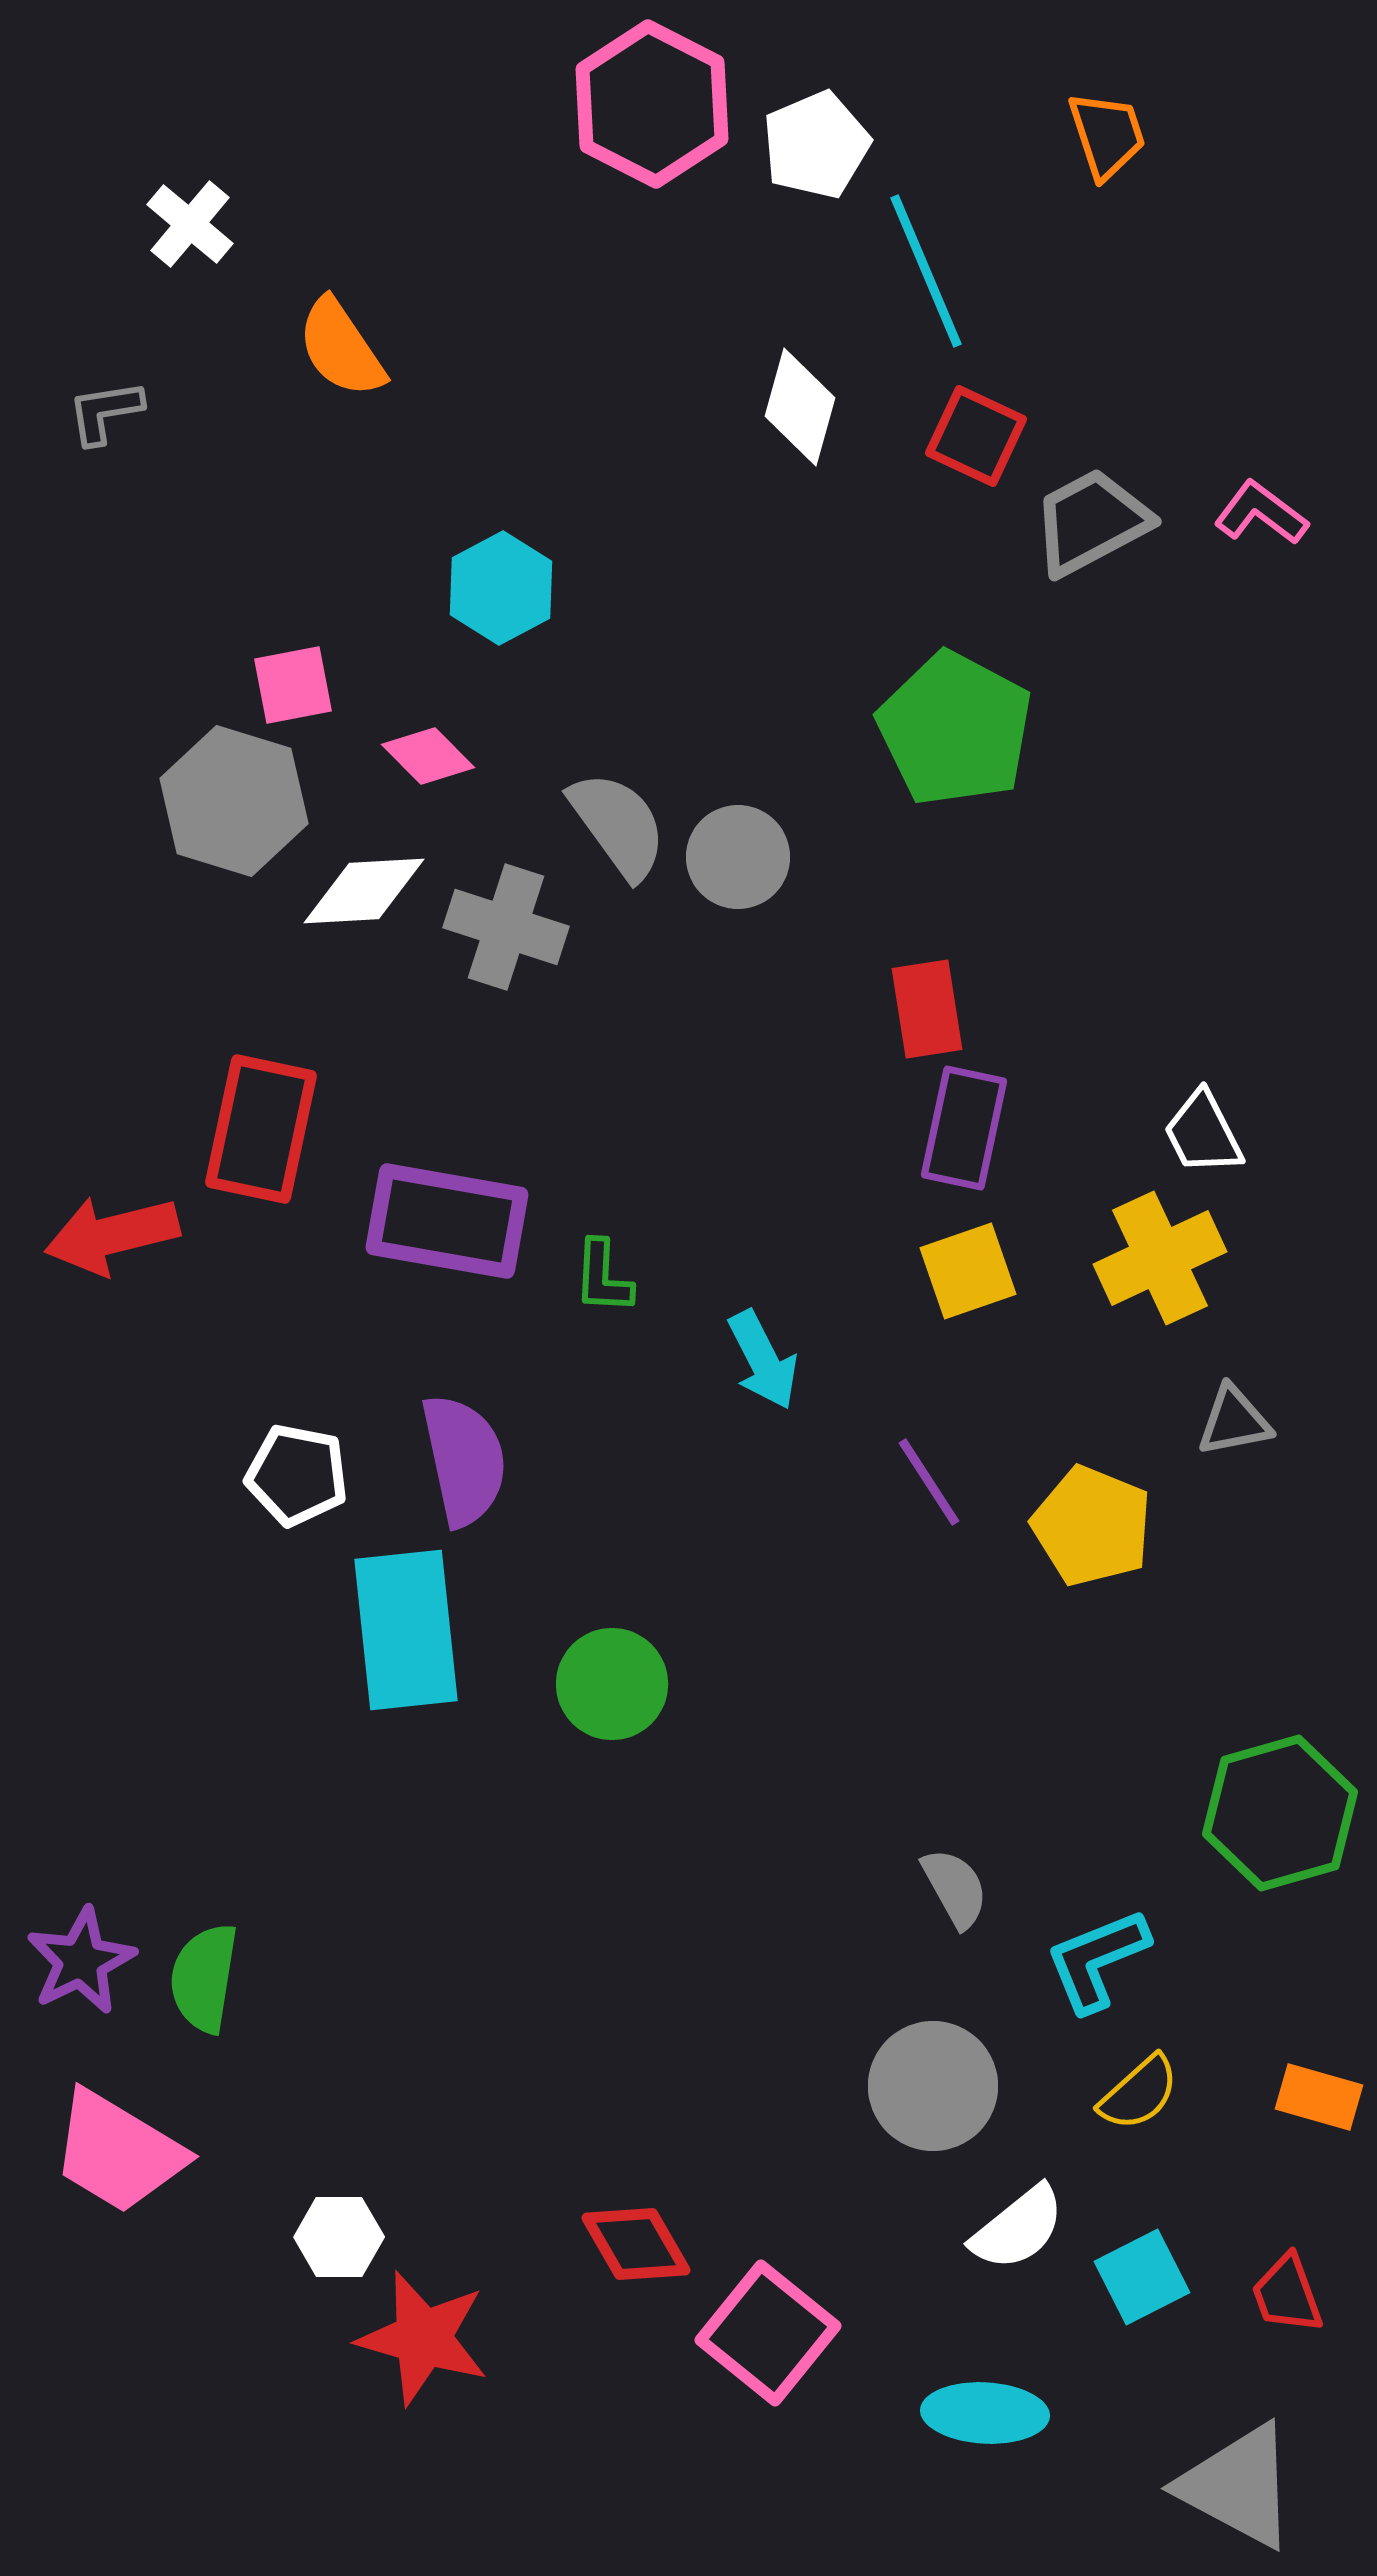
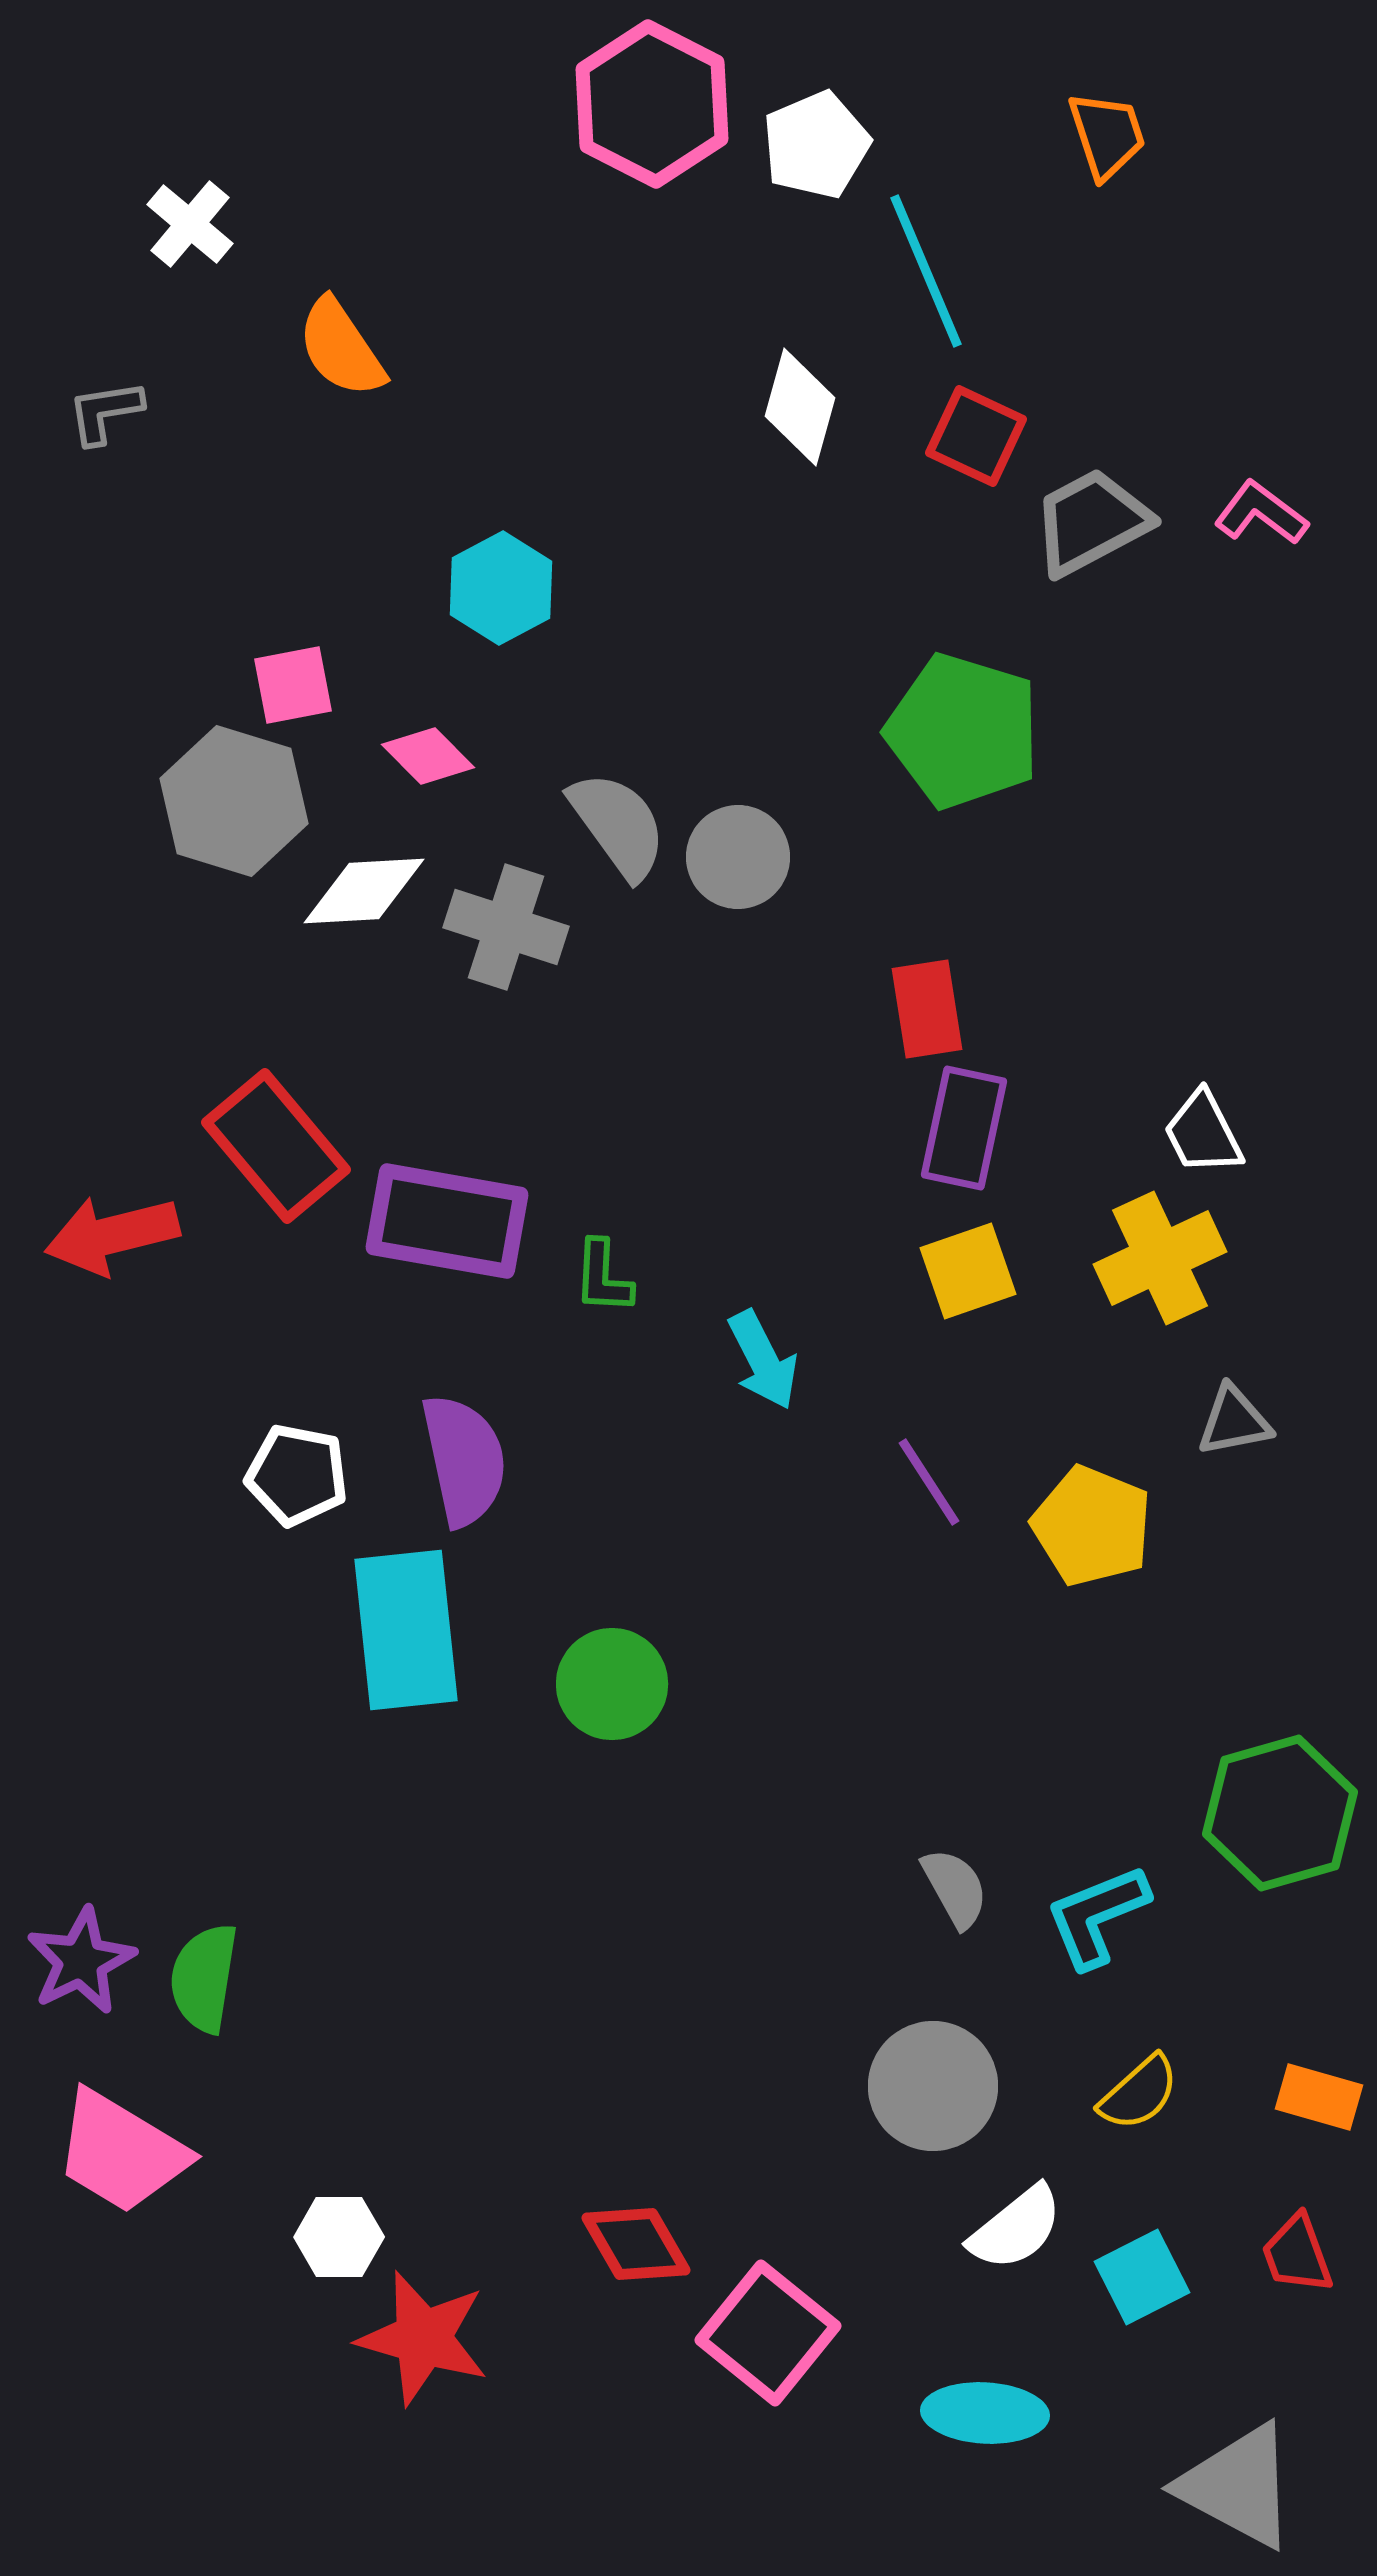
green pentagon at (955, 729): moved 8 px right, 2 px down; rotated 11 degrees counterclockwise
red rectangle at (261, 1129): moved 15 px right, 17 px down; rotated 52 degrees counterclockwise
cyan L-shape at (1097, 1960): moved 44 px up
pink trapezoid at (118, 2152): moved 3 px right
white semicircle at (1018, 2228): moved 2 px left
red trapezoid at (1287, 2294): moved 10 px right, 40 px up
